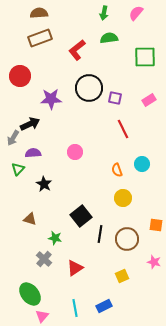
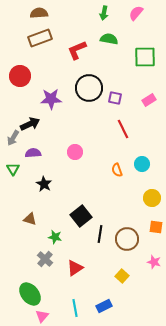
green semicircle: moved 1 px down; rotated 18 degrees clockwise
red L-shape: rotated 15 degrees clockwise
green triangle: moved 5 px left; rotated 16 degrees counterclockwise
yellow circle: moved 29 px right
orange square: moved 2 px down
green star: moved 1 px up
gray cross: moved 1 px right
yellow square: rotated 24 degrees counterclockwise
